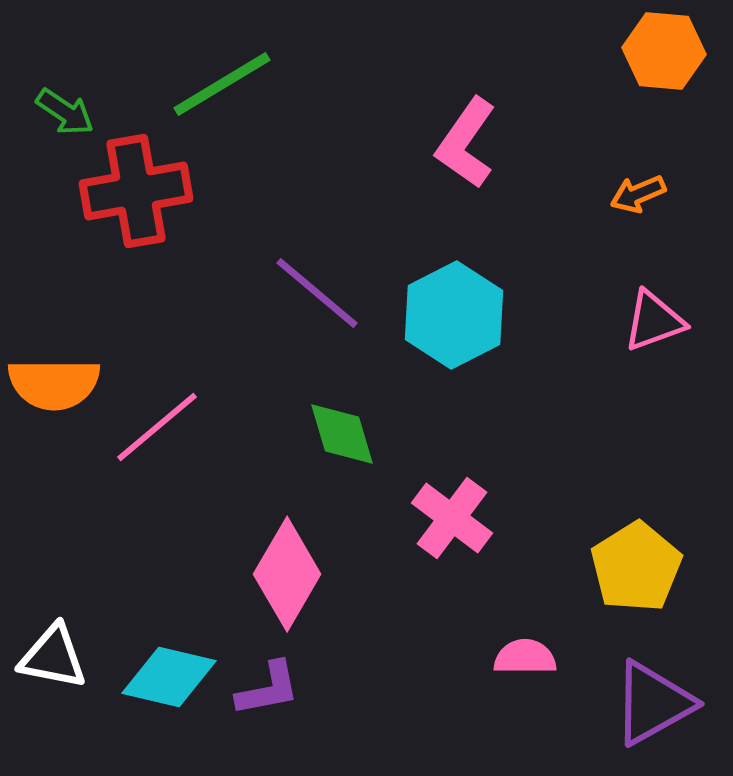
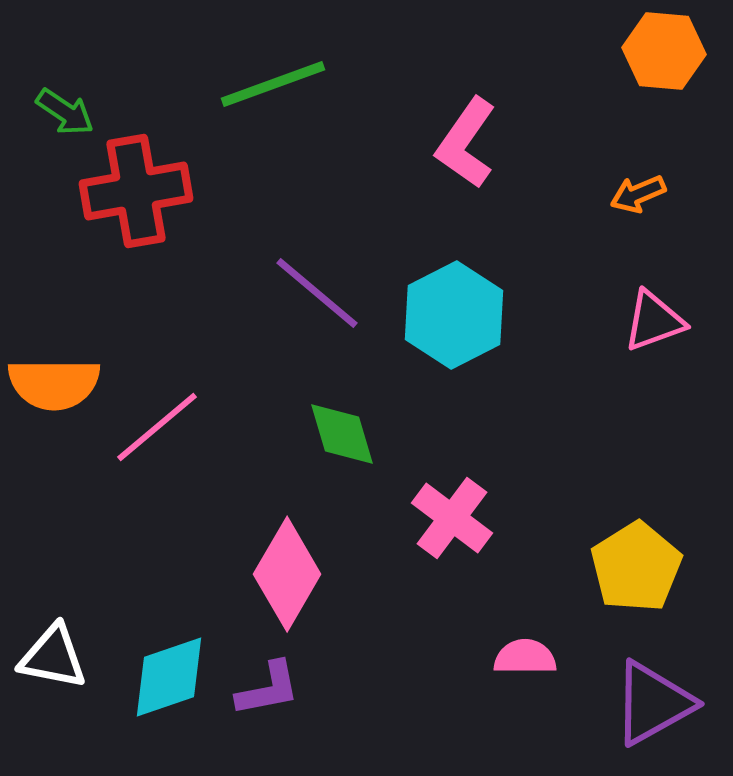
green line: moved 51 px right; rotated 11 degrees clockwise
cyan diamond: rotated 32 degrees counterclockwise
